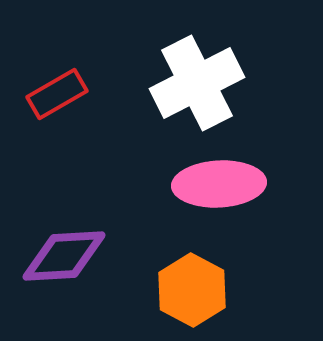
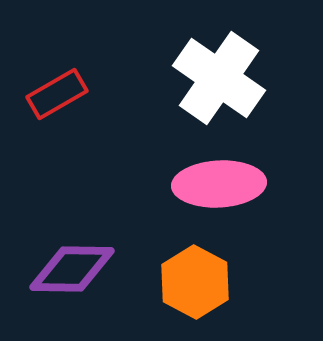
white cross: moved 22 px right, 5 px up; rotated 28 degrees counterclockwise
purple diamond: moved 8 px right, 13 px down; rotated 4 degrees clockwise
orange hexagon: moved 3 px right, 8 px up
